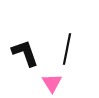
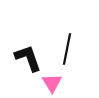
black L-shape: moved 3 px right, 5 px down
